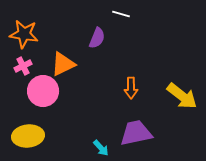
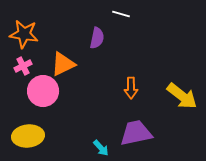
purple semicircle: rotated 10 degrees counterclockwise
